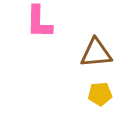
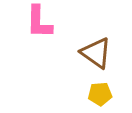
brown triangle: rotated 40 degrees clockwise
